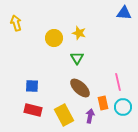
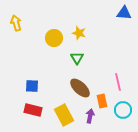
orange rectangle: moved 1 px left, 2 px up
cyan circle: moved 3 px down
